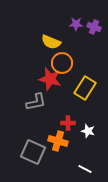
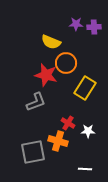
purple cross: rotated 24 degrees counterclockwise
orange circle: moved 4 px right
red star: moved 4 px left, 4 px up
gray L-shape: rotated 10 degrees counterclockwise
red cross: rotated 32 degrees clockwise
white star: rotated 16 degrees counterclockwise
gray square: rotated 35 degrees counterclockwise
white line: rotated 24 degrees counterclockwise
